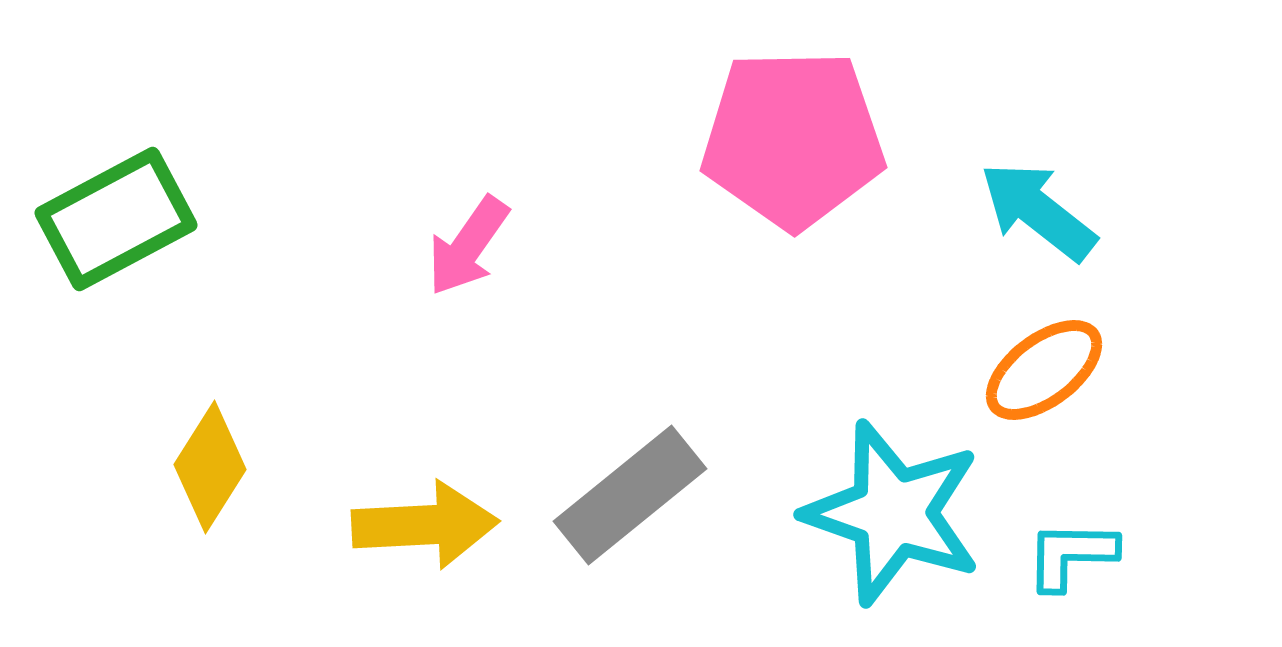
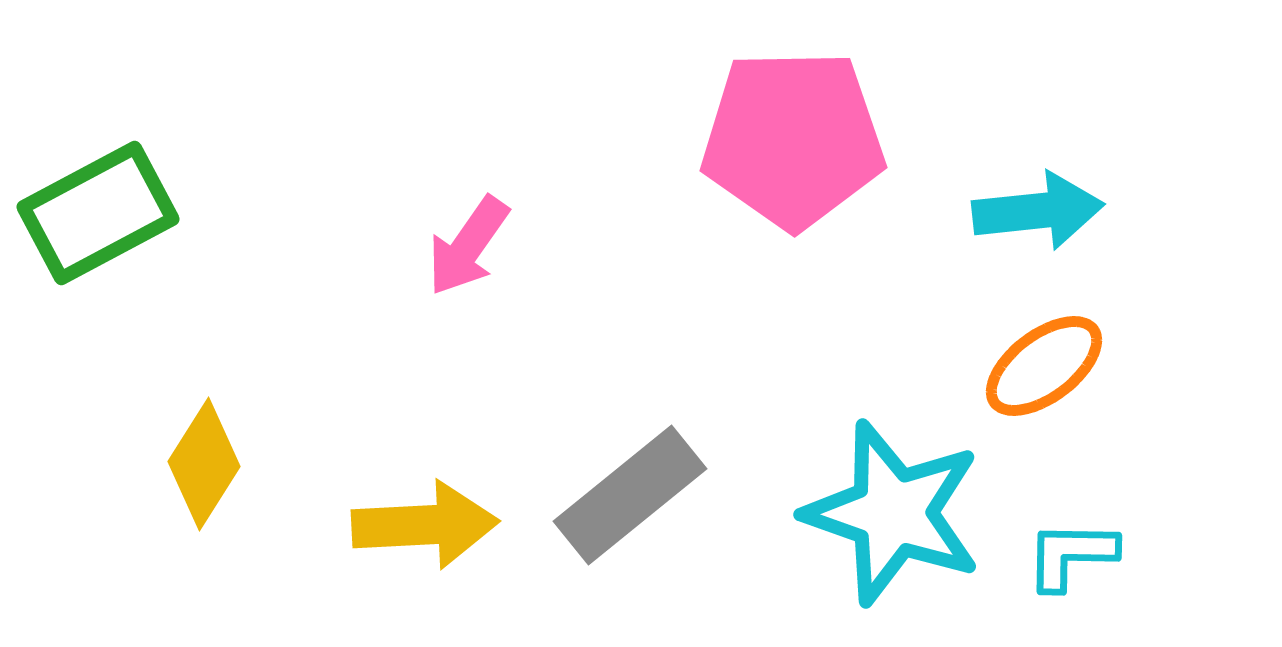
cyan arrow: rotated 136 degrees clockwise
green rectangle: moved 18 px left, 6 px up
orange ellipse: moved 4 px up
yellow diamond: moved 6 px left, 3 px up
